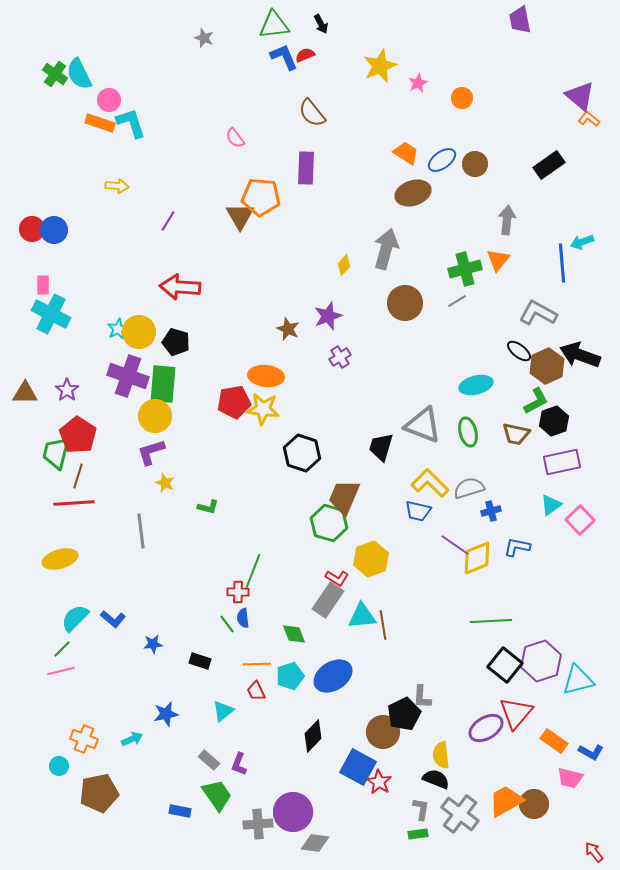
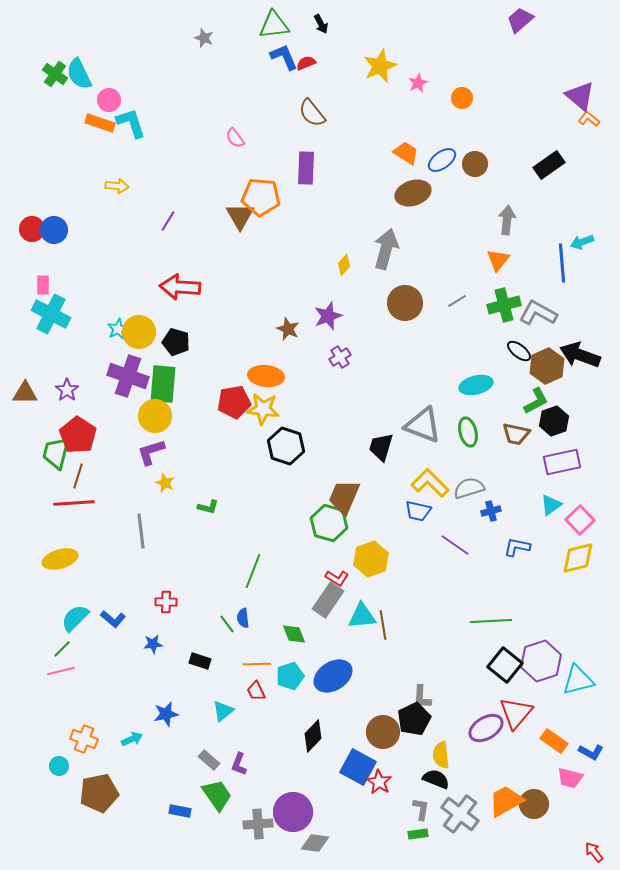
purple trapezoid at (520, 20): rotated 60 degrees clockwise
red semicircle at (305, 55): moved 1 px right, 8 px down
green cross at (465, 269): moved 39 px right, 36 px down
black hexagon at (302, 453): moved 16 px left, 7 px up
yellow diamond at (477, 558): moved 101 px right; rotated 9 degrees clockwise
red cross at (238, 592): moved 72 px left, 10 px down
black pentagon at (404, 714): moved 10 px right, 5 px down
